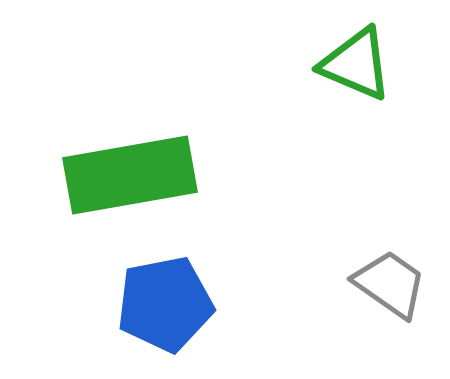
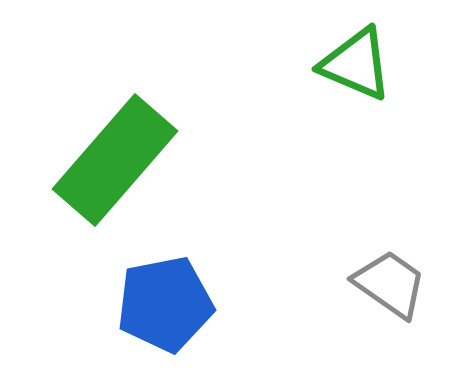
green rectangle: moved 15 px left, 15 px up; rotated 39 degrees counterclockwise
